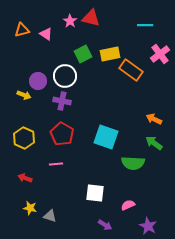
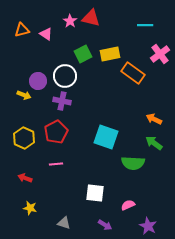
orange rectangle: moved 2 px right, 3 px down
red pentagon: moved 6 px left, 2 px up; rotated 15 degrees clockwise
gray triangle: moved 14 px right, 7 px down
